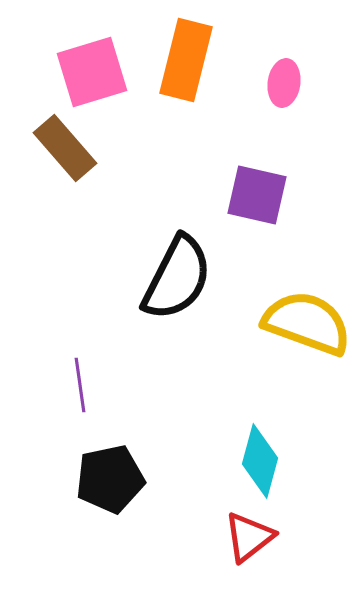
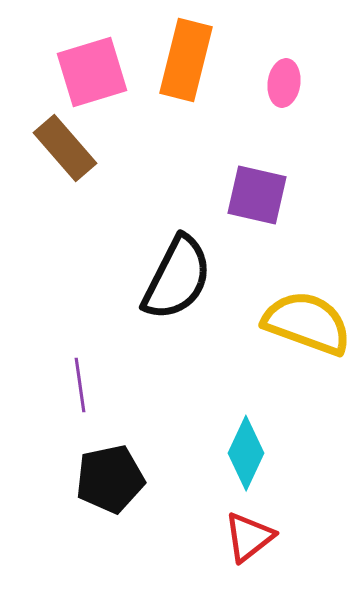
cyan diamond: moved 14 px left, 8 px up; rotated 10 degrees clockwise
